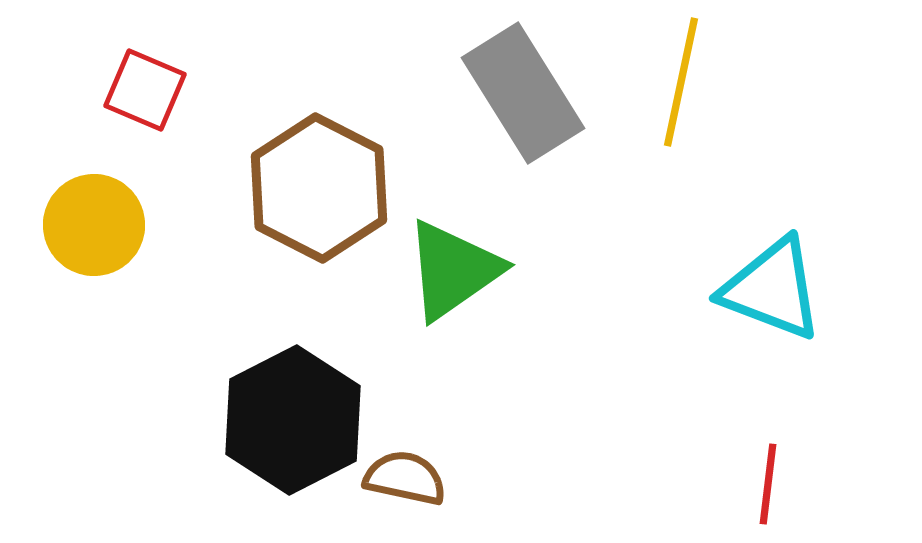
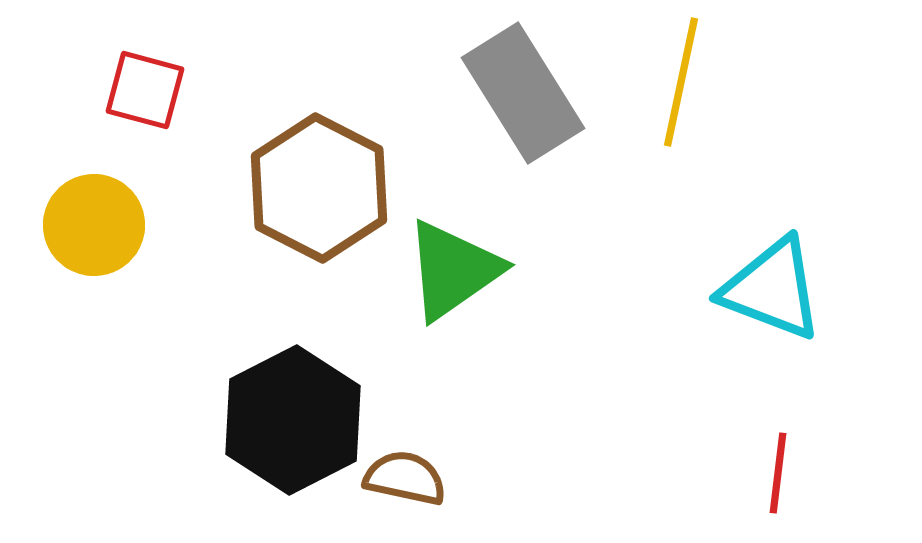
red square: rotated 8 degrees counterclockwise
red line: moved 10 px right, 11 px up
